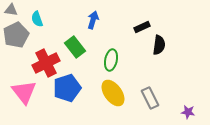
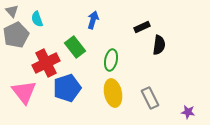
gray triangle: moved 1 px right, 1 px down; rotated 40 degrees clockwise
yellow ellipse: rotated 24 degrees clockwise
